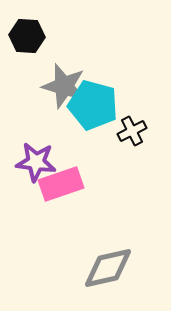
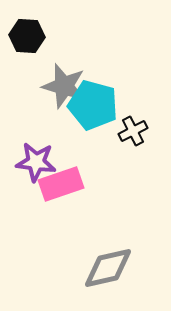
black cross: moved 1 px right
